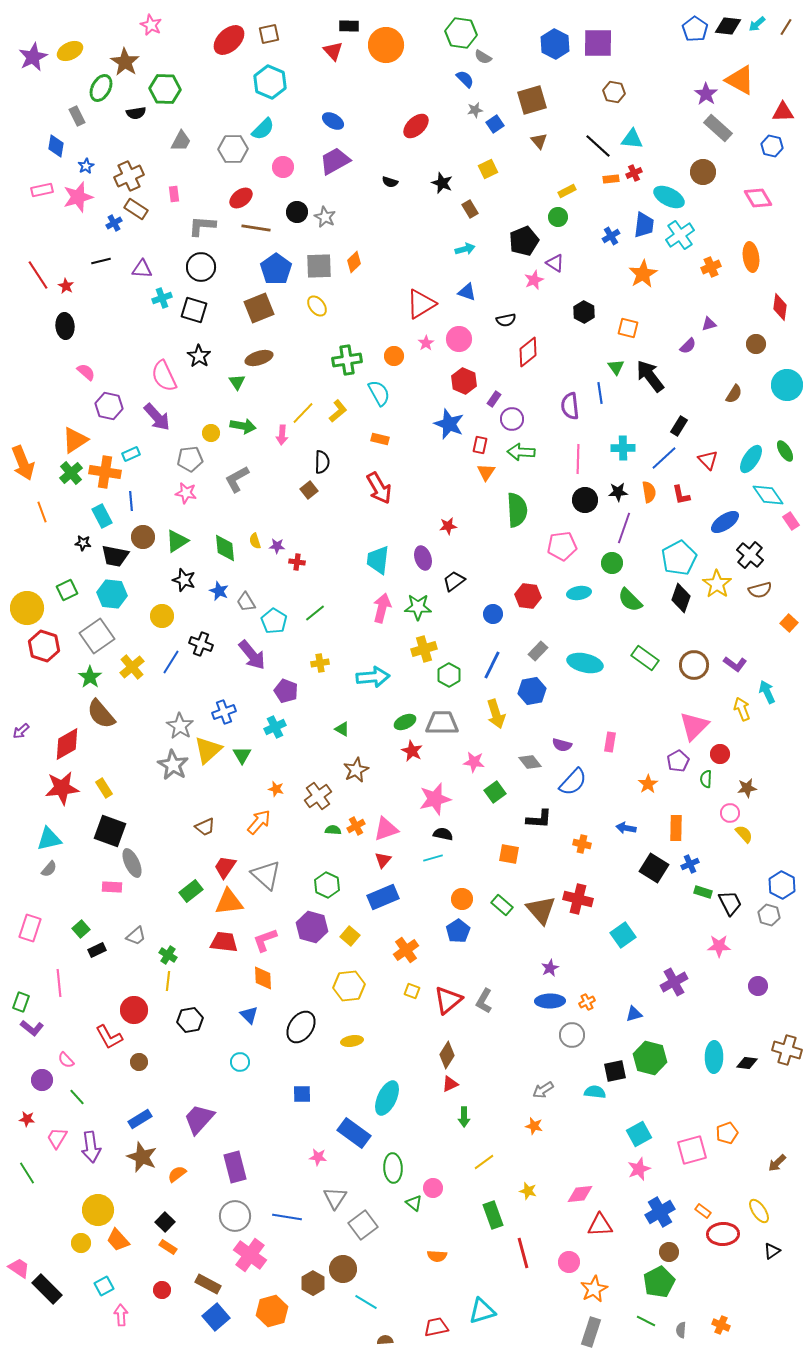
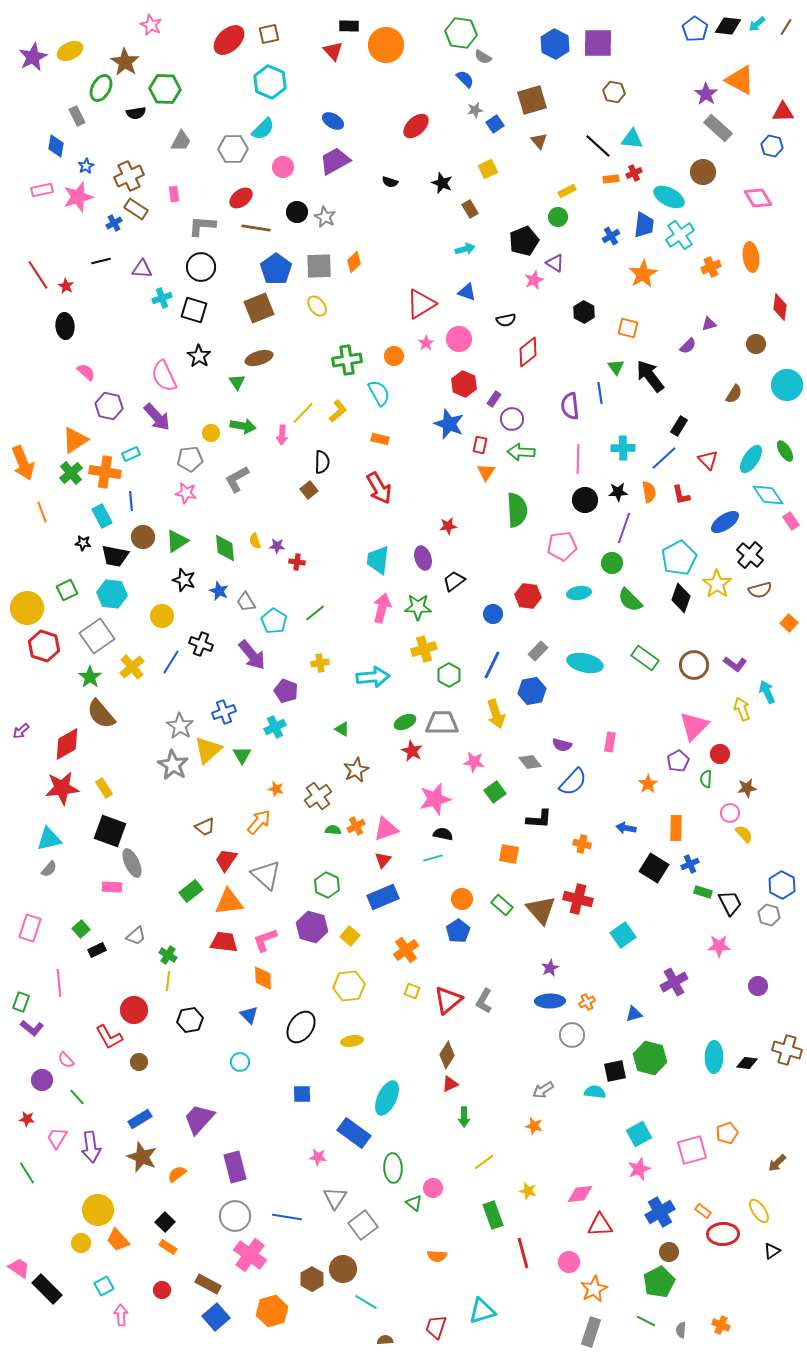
red hexagon at (464, 381): moved 3 px down
red trapezoid at (225, 867): moved 1 px right, 7 px up
brown hexagon at (313, 1283): moved 1 px left, 4 px up
red trapezoid at (436, 1327): rotated 60 degrees counterclockwise
